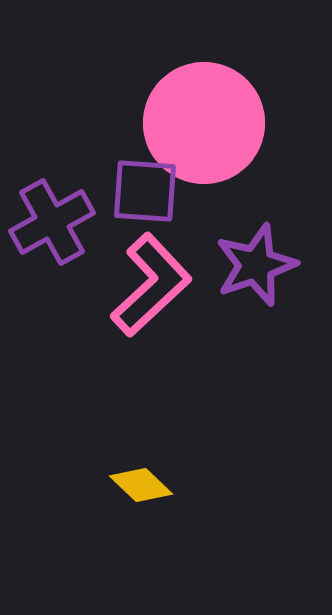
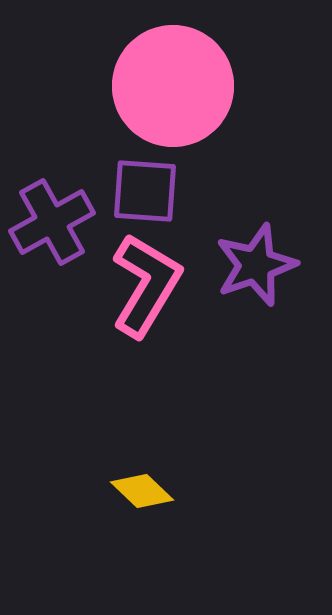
pink circle: moved 31 px left, 37 px up
pink L-shape: moved 5 px left; rotated 16 degrees counterclockwise
yellow diamond: moved 1 px right, 6 px down
